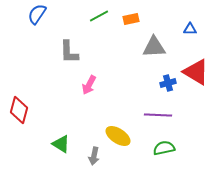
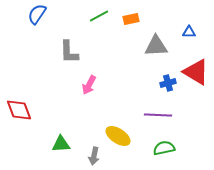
blue triangle: moved 1 px left, 3 px down
gray triangle: moved 2 px right, 1 px up
red diamond: rotated 36 degrees counterclockwise
green triangle: rotated 36 degrees counterclockwise
